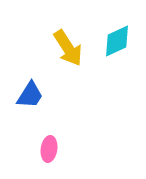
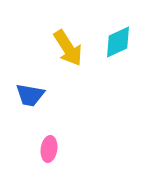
cyan diamond: moved 1 px right, 1 px down
blue trapezoid: rotated 68 degrees clockwise
